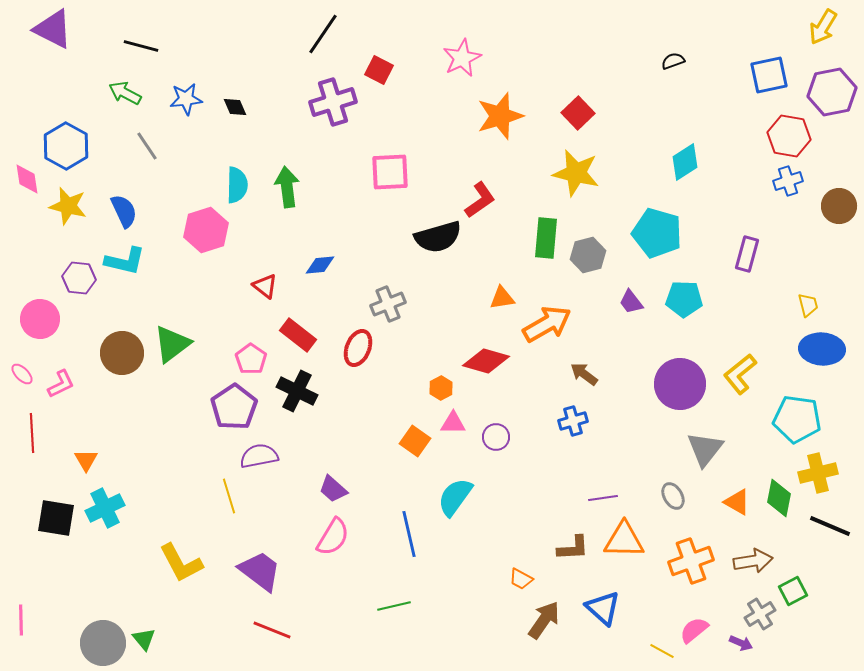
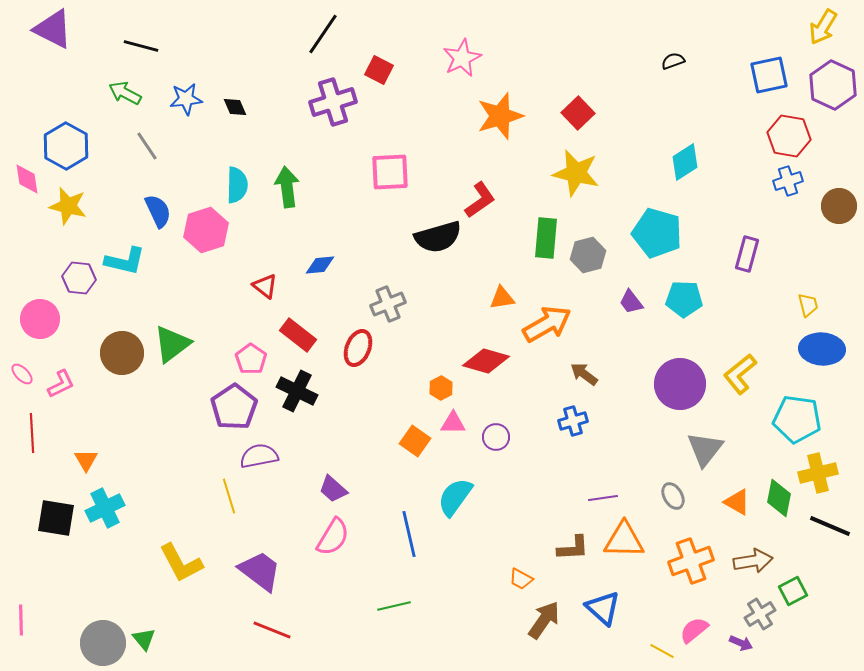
purple hexagon at (832, 92): moved 1 px right, 7 px up; rotated 24 degrees counterclockwise
blue semicircle at (124, 211): moved 34 px right
